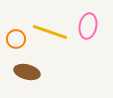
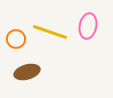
brown ellipse: rotated 30 degrees counterclockwise
